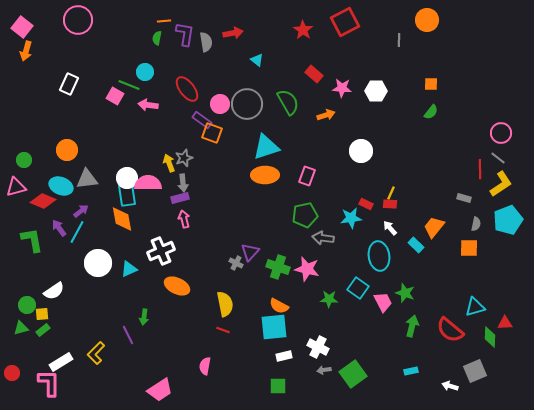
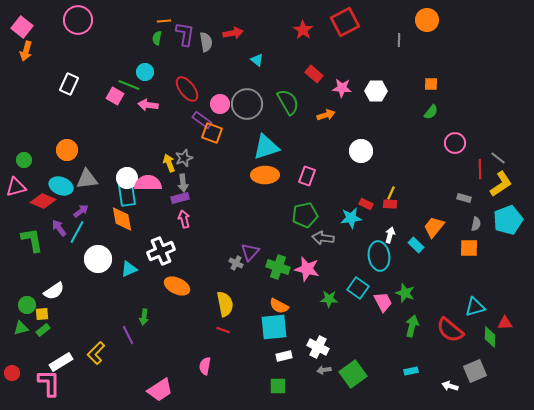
pink circle at (501, 133): moved 46 px left, 10 px down
white arrow at (390, 228): moved 7 px down; rotated 56 degrees clockwise
white circle at (98, 263): moved 4 px up
